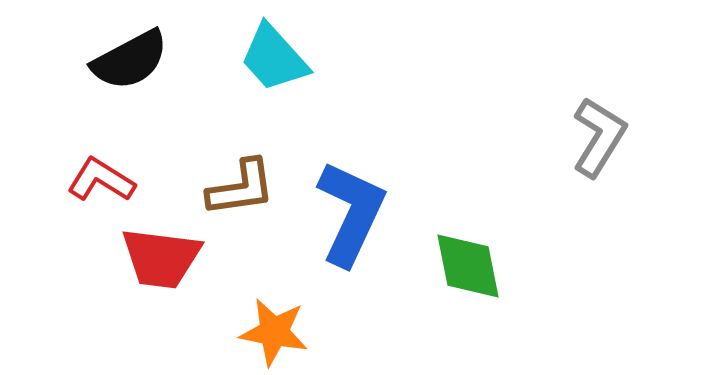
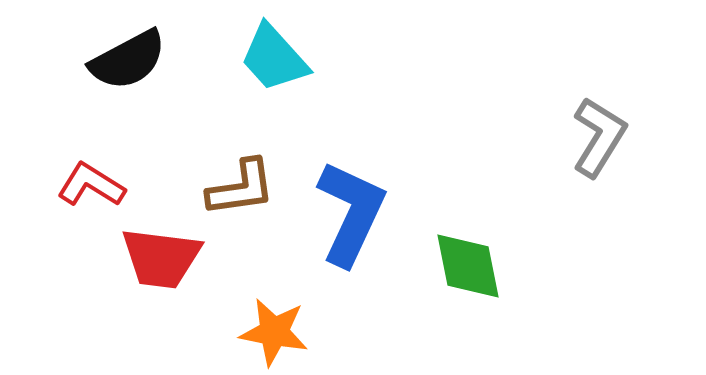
black semicircle: moved 2 px left
red L-shape: moved 10 px left, 5 px down
